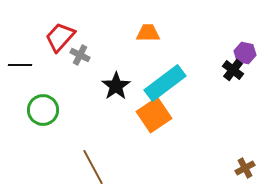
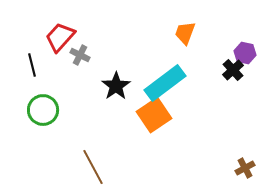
orange trapezoid: moved 37 px right; rotated 70 degrees counterclockwise
black line: moved 12 px right; rotated 75 degrees clockwise
black cross: rotated 10 degrees clockwise
